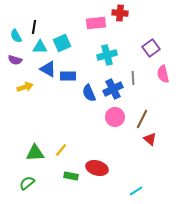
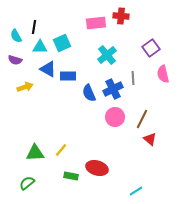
red cross: moved 1 px right, 3 px down
cyan cross: rotated 24 degrees counterclockwise
